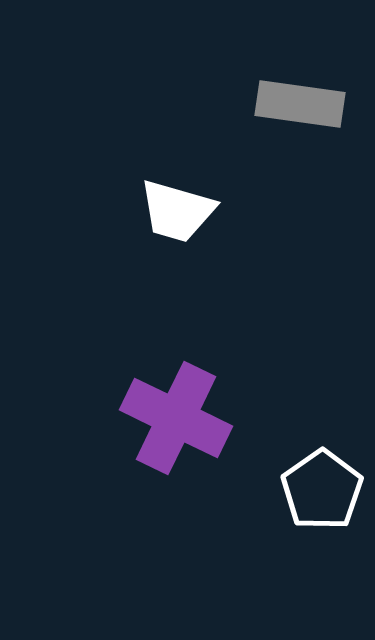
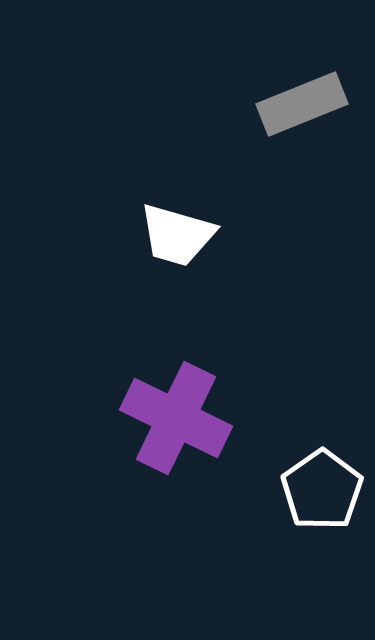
gray rectangle: moved 2 px right; rotated 30 degrees counterclockwise
white trapezoid: moved 24 px down
